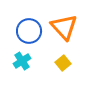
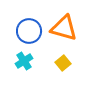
orange triangle: moved 1 px down; rotated 32 degrees counterclockwise
cyan cross: moved 2 px right
